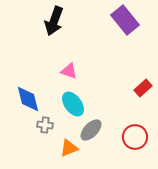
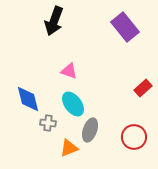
purple rectangle: moved 7 px down
gray cross: moved 3 px right, 2 px up
gray ellipse: moved 1 px left; rotated 25 degrees counterclockwise
red circle: moved 1 px left
